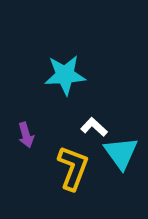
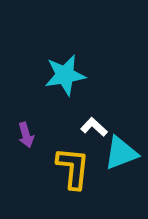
cyan star: rotated 6 degrees counterclockwise
cyan triangle: rotated 45 degrees clockwise
yellow L-shape: rotated 15 degrees counterclockwise
